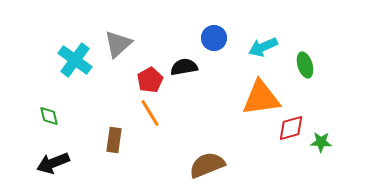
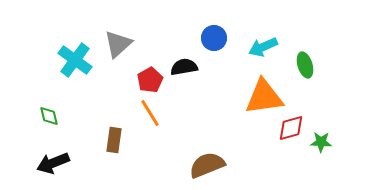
orange triangle: moved 3 px right, 1 px up
